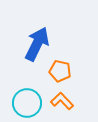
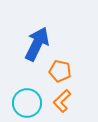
orange L-shape: rotated 90 degrees counterclockwise
